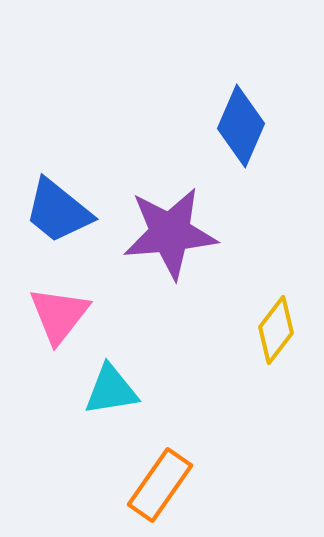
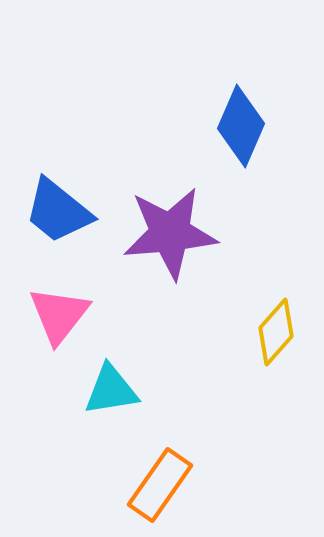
yellow diamond: moved 2 px down; rotated 4 degrees clockwise
